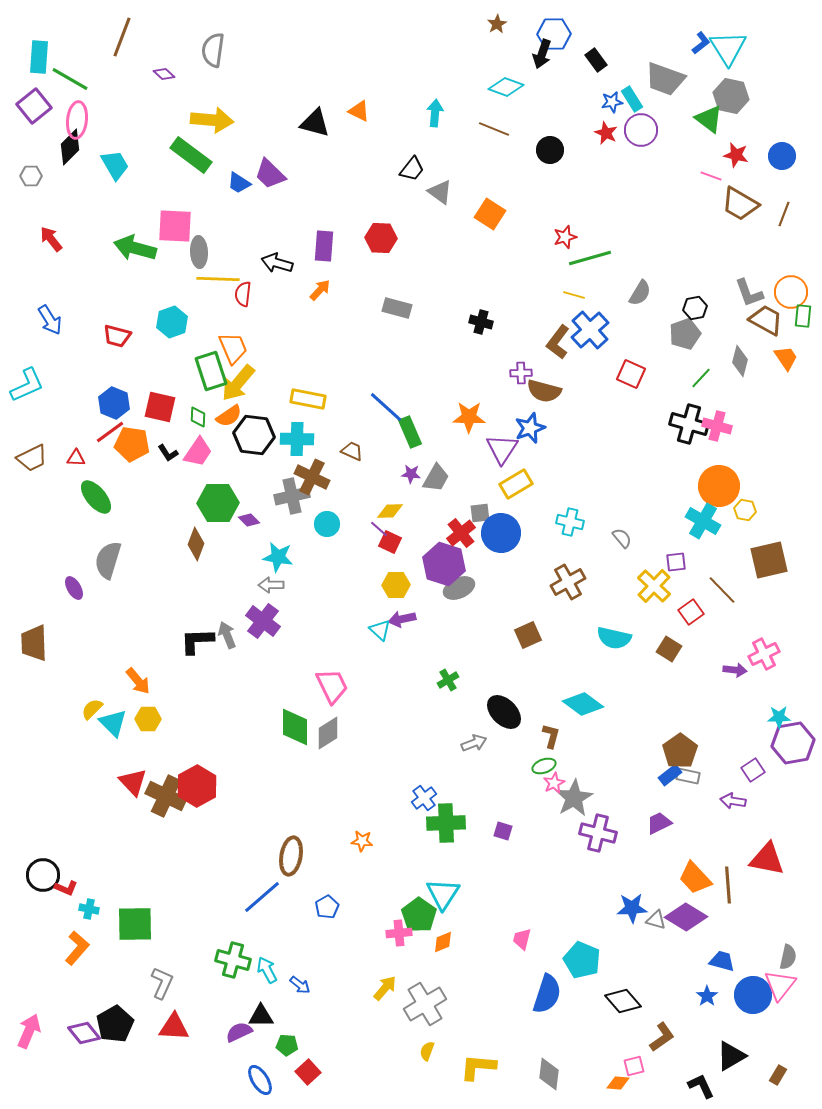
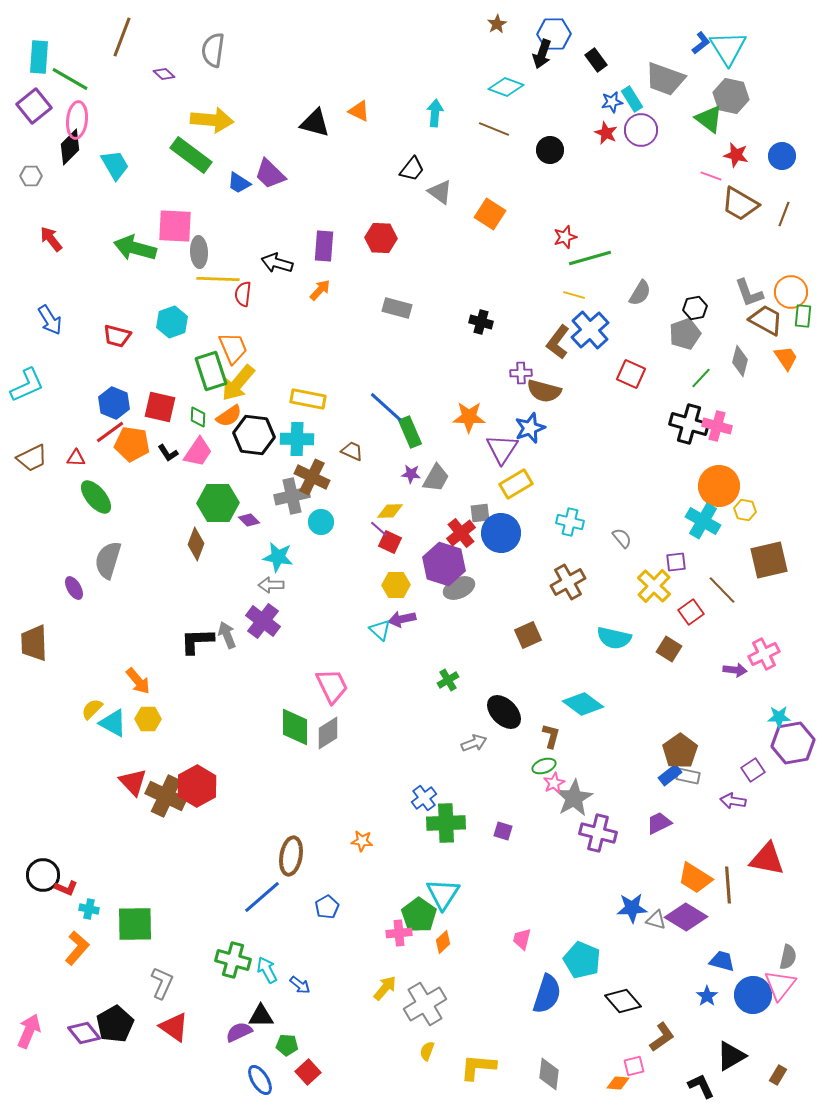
cyan circle at (327, 524): moved 6 px left, 2 px up
cyan triangle at (113, 723): rotated 16 degrees counterclockwise
orange trapezoid at (695, 878): rotated 15 degrees counterclockwise
orange diamond at (443, 942): rotated 20 degrees counterclockwise
red triangle at (174, 1027): rotated 32 degrees clockwise
